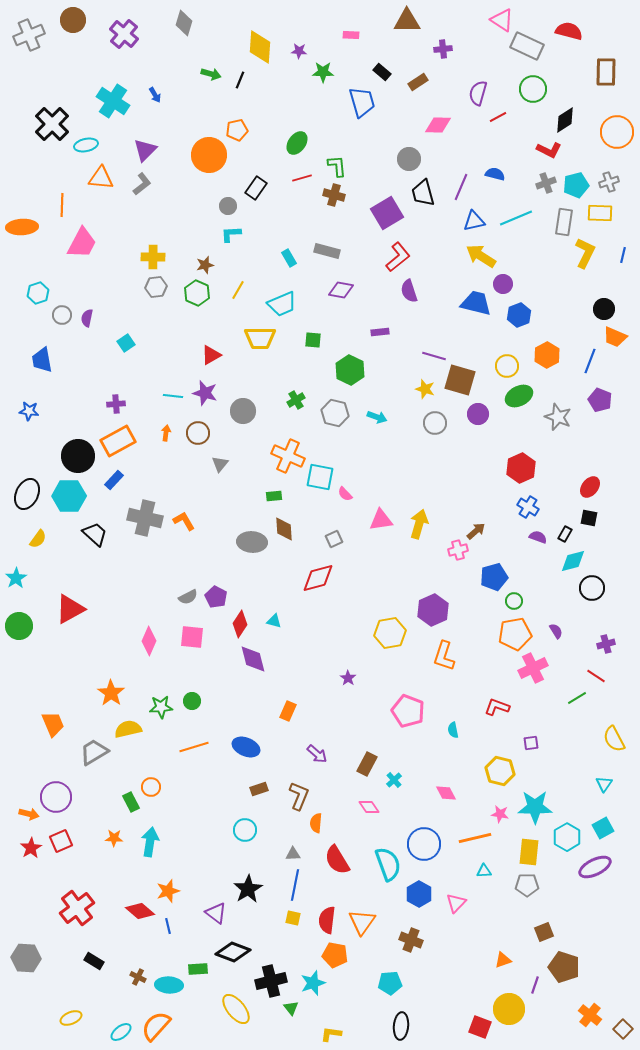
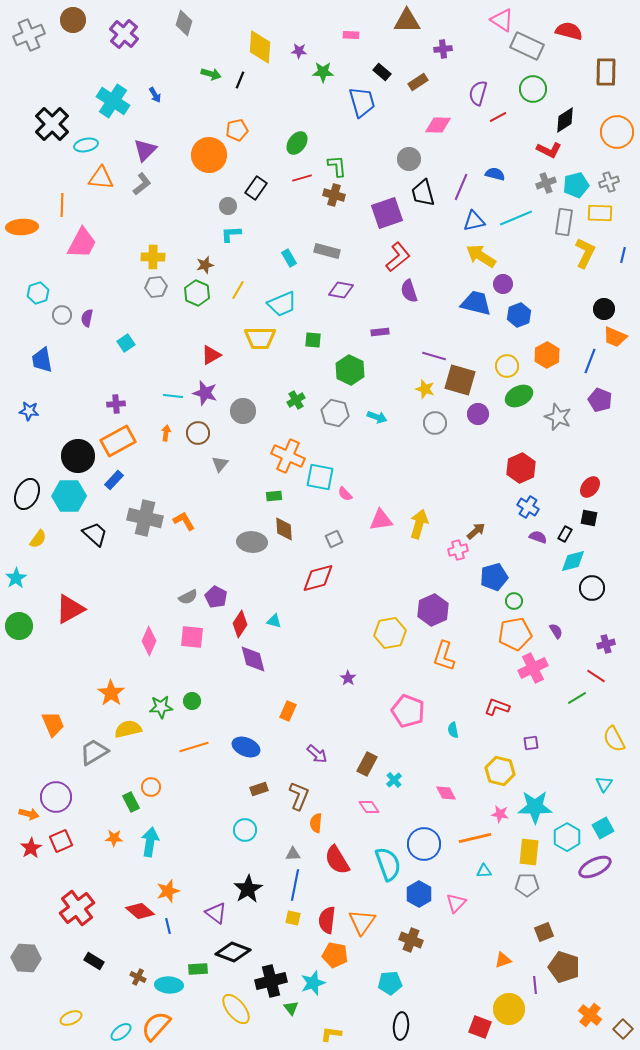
purple square at (387, 213): rotated 12 degrees clockwise
purple line at (535, 985): rotated 24 degrees counterclockwise
